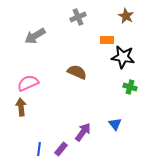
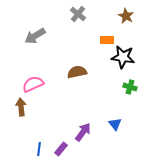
gray cross: moved 3 px up; rotated 28 degrees counterclockwise
brown semicircle: rotated 36 degrees counterclockwise
pink semicircle: moved 5 px right, 1 px down
